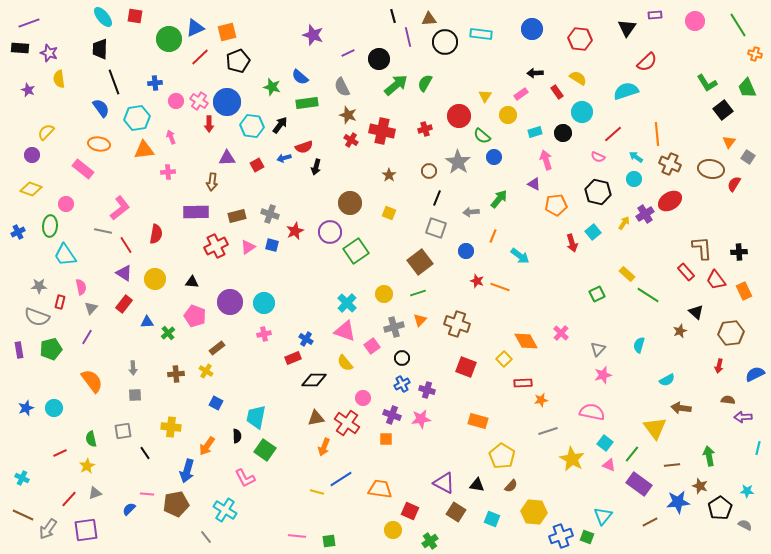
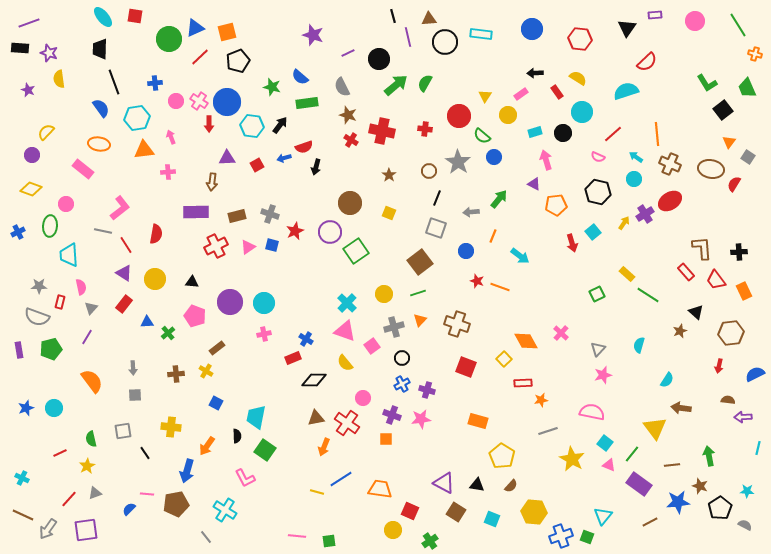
red cross at (425, 129): rotated 24 degrees clockwise
cyan trapezoid at (65, 255): moved 4 px right; rotated 30 degrees clockwise
cyan semicircle at (667, 380): rotated 28 degrees counterclockwise
